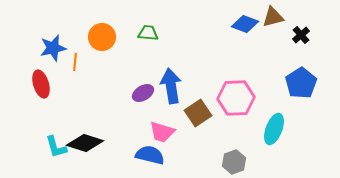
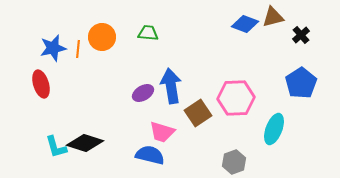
orange line: moved 3 px right, 13 px up
